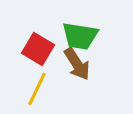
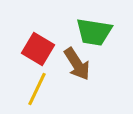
green trapezoid: moved 14 px right, 4 px up
